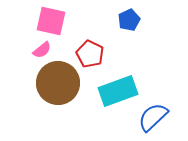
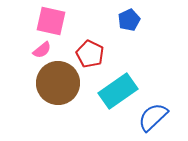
cyan rectangle: rotated 15 degrees counterclockwise
